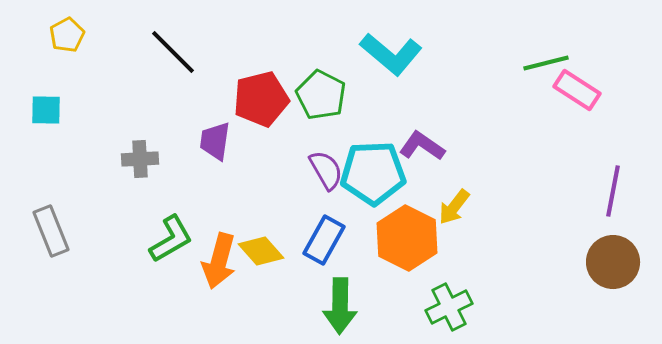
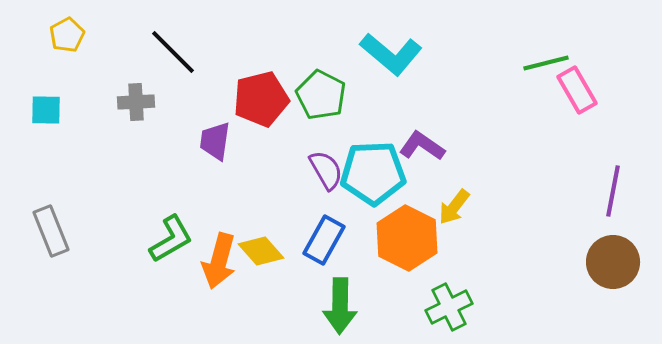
pink rectangle: rotated 27 degrees clockwise
gray cross: moved 4 px left, 57 px up
